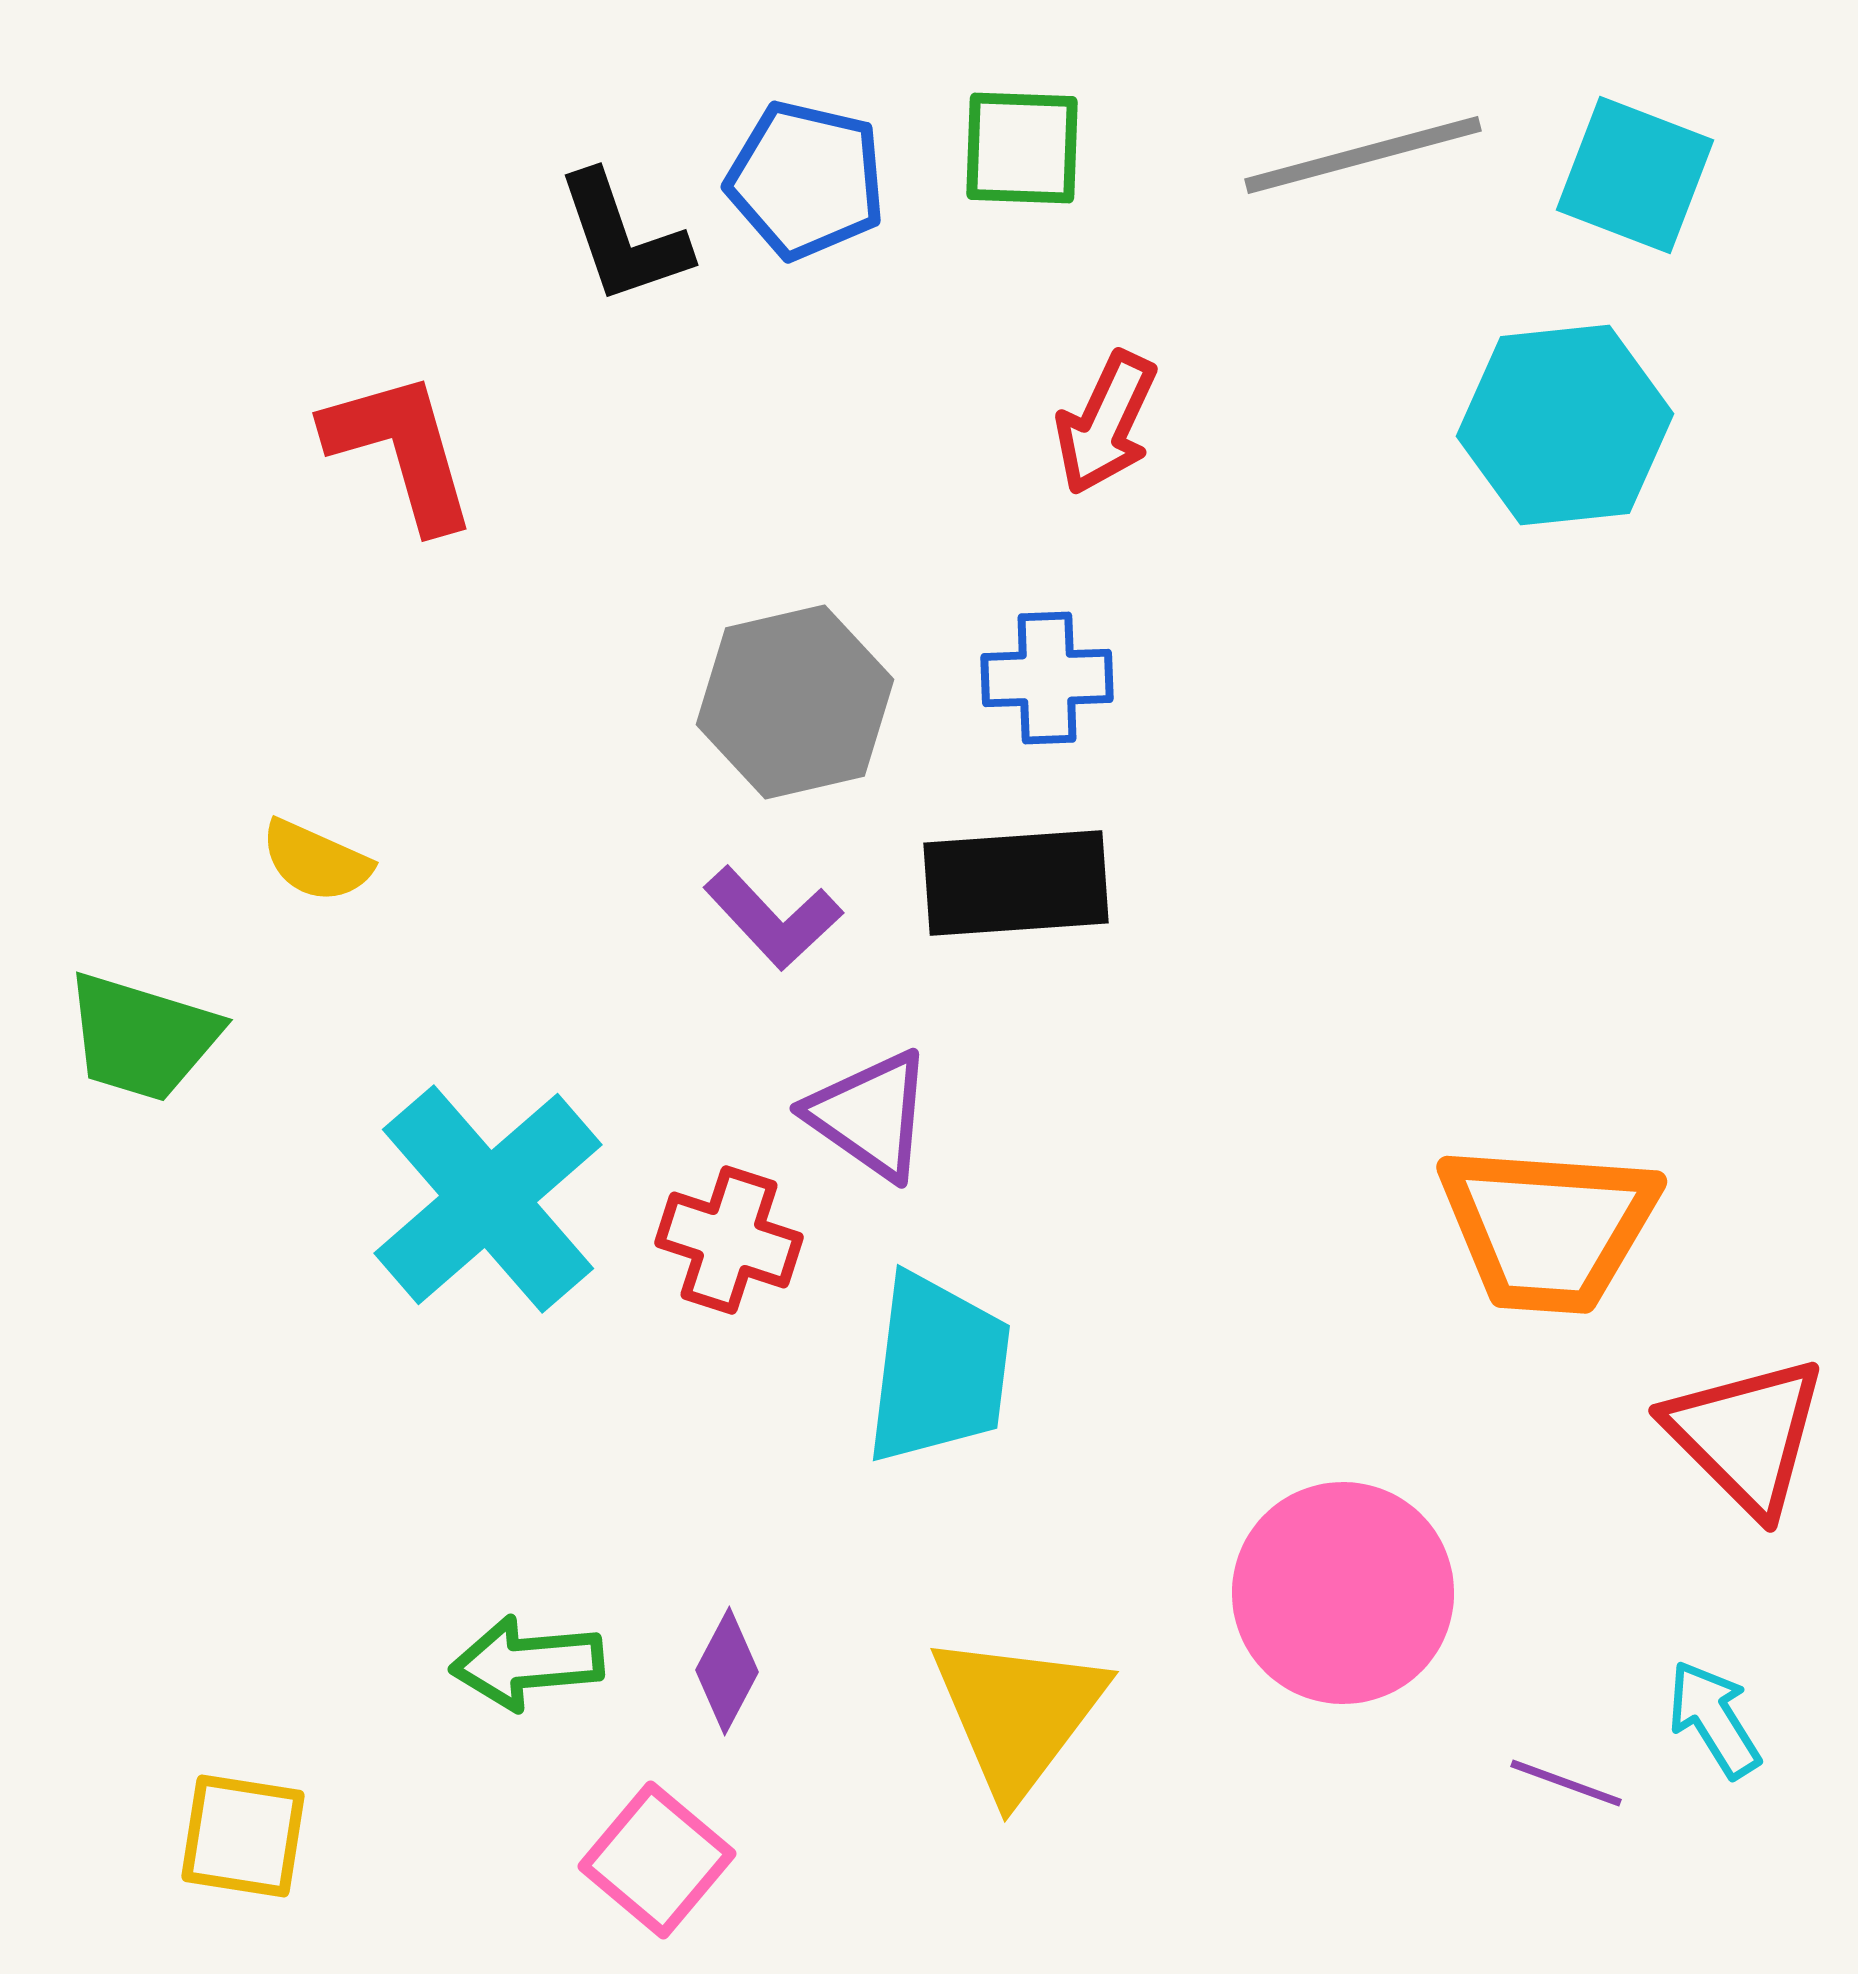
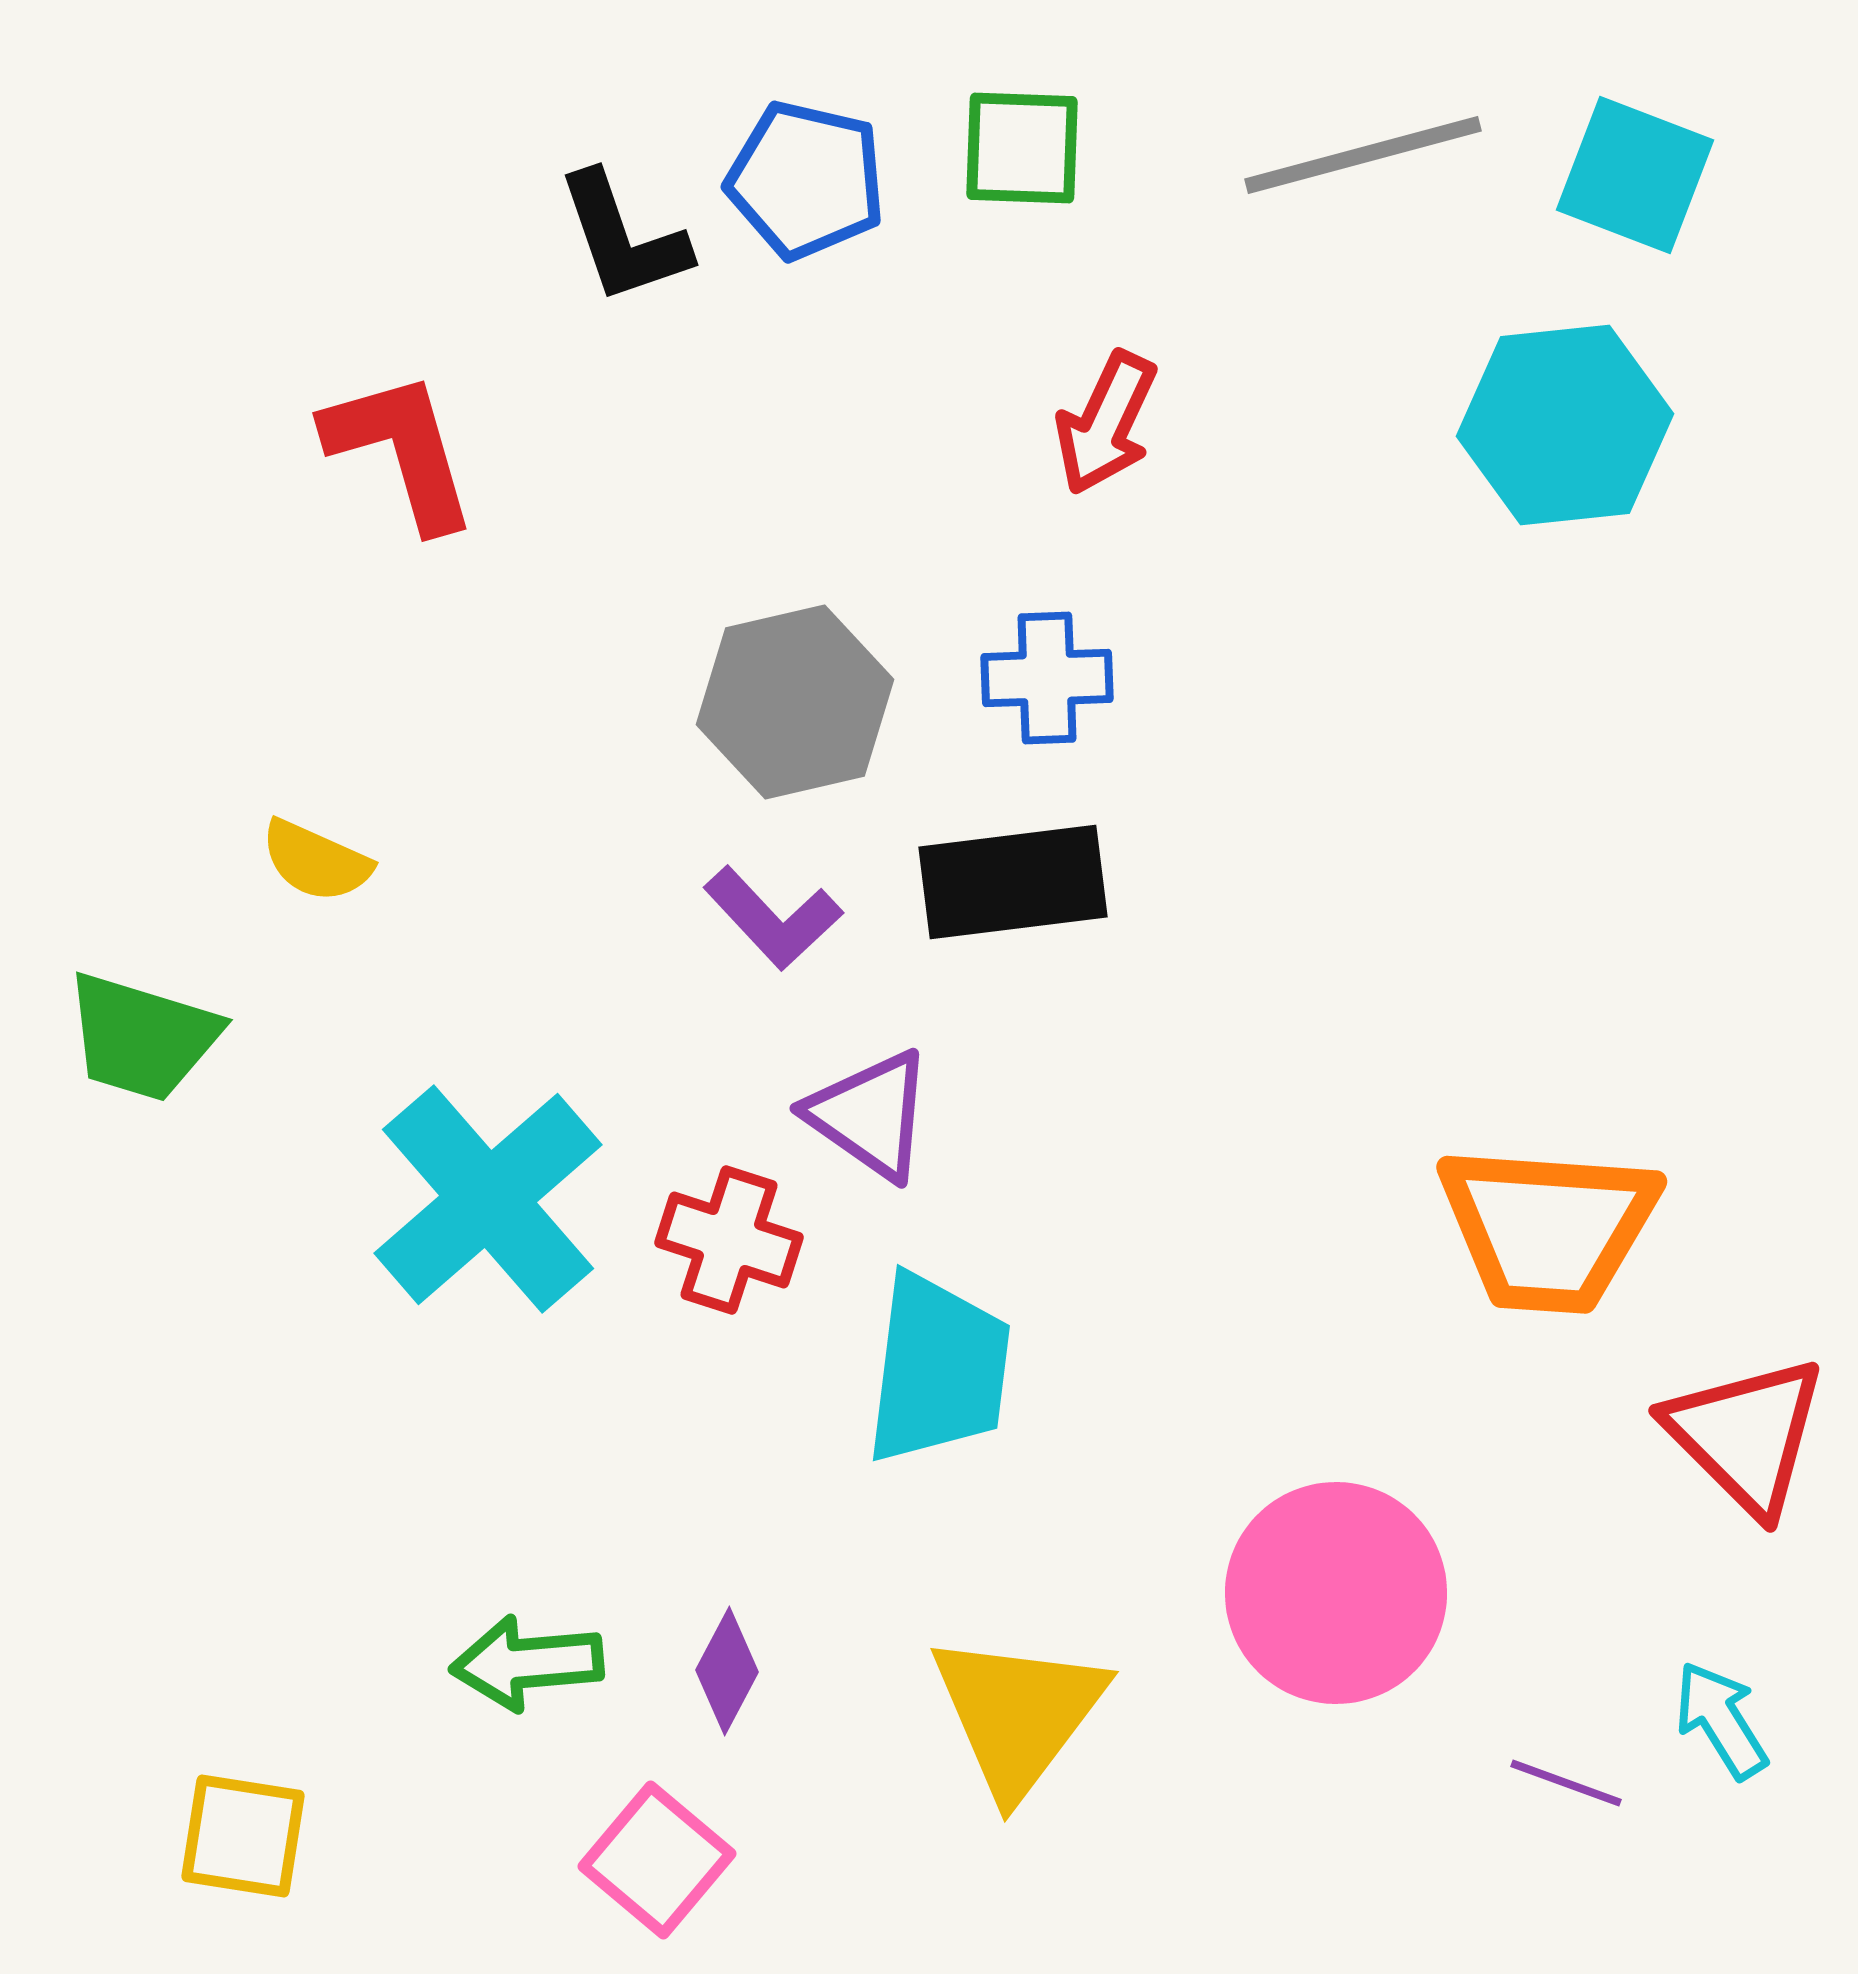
black rectangle: moved 3 px left, 1 px up; rotated 3 degrees counterclockwise
pink circle: moved 7 px left
cyan arrow: moved 7 px right, 1 px down
